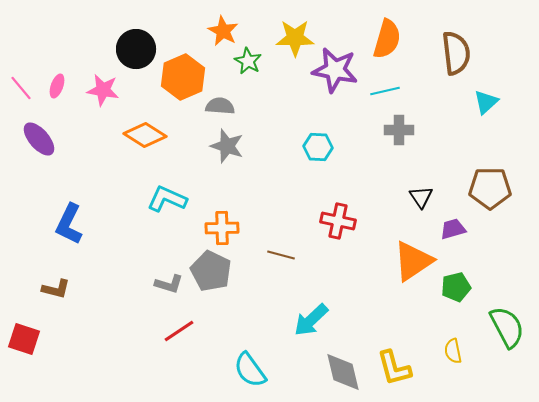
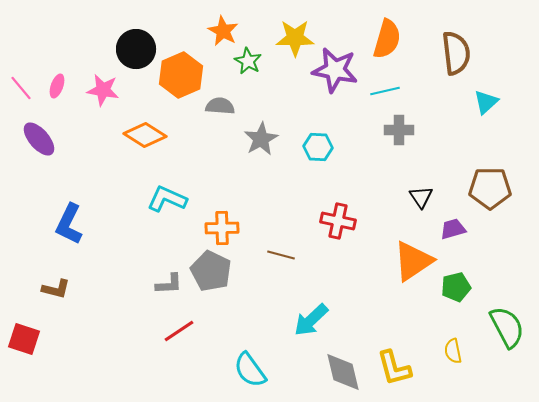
orange hexagon: moved 2 px left, 2 px up
gray star: moved 34 px right, 7 px up; rotated 24 degrees clockwise
gray L-shape: rotated 20 degrees counterclockwise
